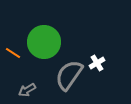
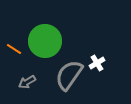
green circle: moved 1 px right, 1 px up
orange line: moved 1 px right, 4 px up
gray arrow: moved 8 px up
